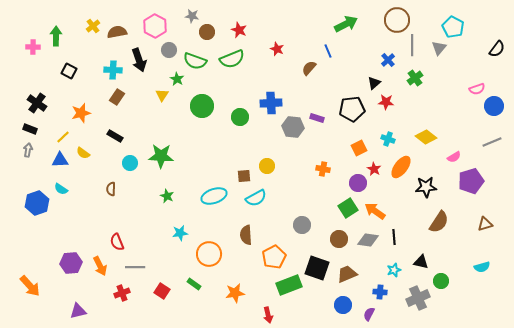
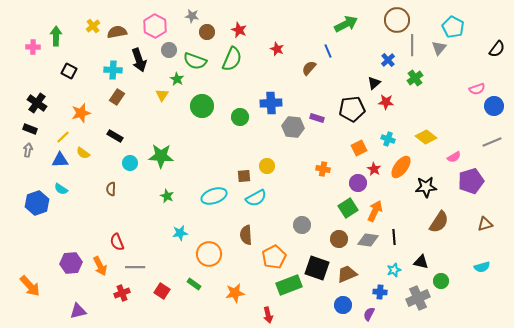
green semicircle at (232, 59): rotated 45 degrees counterclockwise
orange arrow at (375, 211): rotated 80 degrees clockwise
